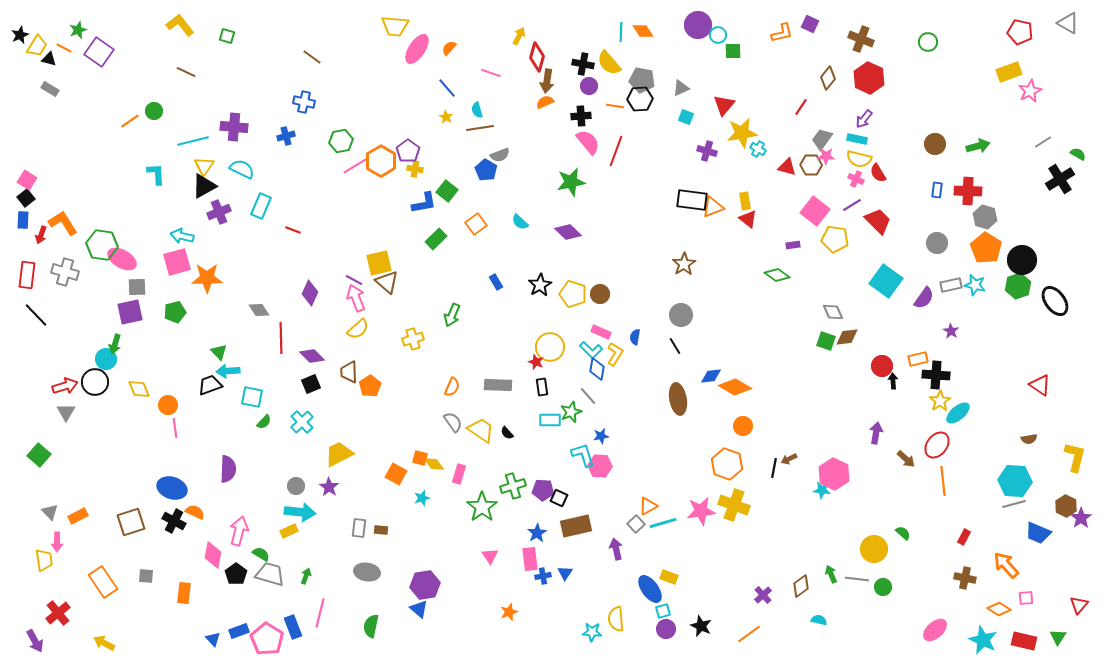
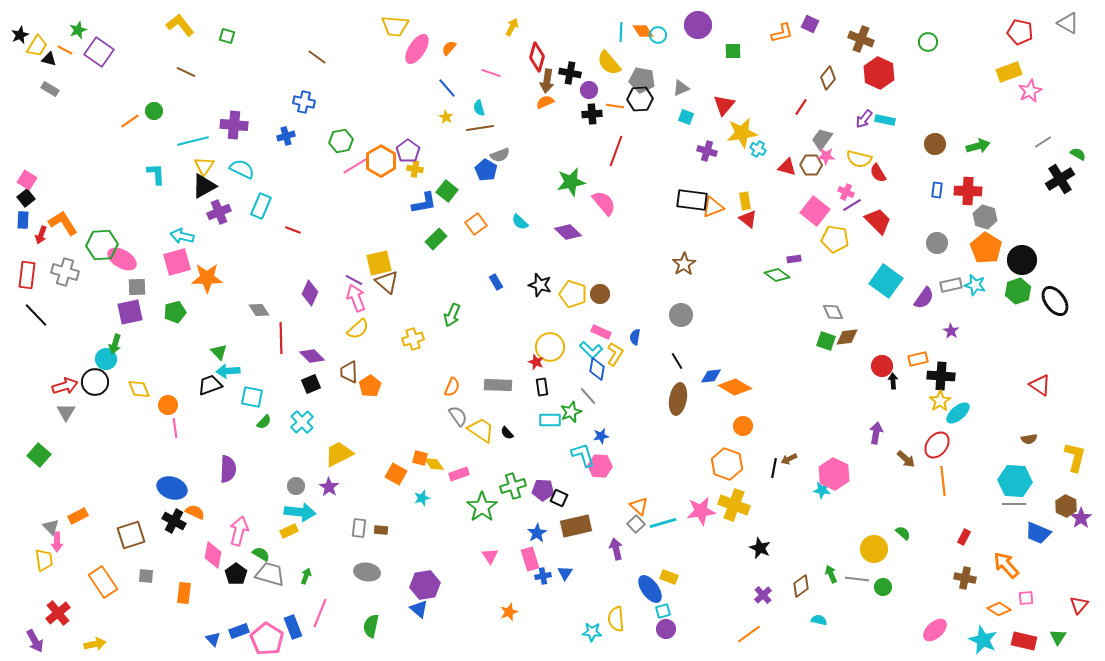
cyan circle at (718, 35): moved 60 px left
yellow arrow at (519, 36): moved 7 px left, 9 px up
orange line at (64, 48): moved 1 px right, 2 px down
brown line at (312, 57): moved 5 px right
black cross at (583, 64): moved 13 px left, 9 px down
red hexagon at (869, 78): moved 10 px right, 5 px up
purple circle at (589, 86): moved 4 px down
cyan semicircle at (477, 110): moved 2 px right, 2 px up
black cross at (581, 116): moved 11 px right, 2 px up
purple cross at (234, 127): moved 2 px up
cyan rectangle at (857, 139): moved 28 px right, 19 px up
pink semicircle at (588, 142): moved 16 px right, 61 px down
pink cross at (856, 179): moved 10 px left, 13 px down
green hexagon at (102, 245): rotated 12 degrees counterclockwise
purple rectangle at (793, 245): moved 1 px right, 14 px down
black star at (540, 285): rotated 25 degrees counterclockwise
green hexagon at (1018, 286): moved 5 px down
black line at (675, 346): moved 2 px right, 15 px down
black cross at (936, 375): moved 5 px right, 1 px down
brown ellipse at (678, 399): rotated 20 degrees clockwise
gray semicircle at (453, 422): moved 5 px right, 6 px up
pink rectangle at (459, 474): rotated 54 degrees clockwise
gray line at (1014, 504): rotated 15 degrees clockwise
orange triangle at (648, 506): moved 9 px left; rotated 48 degrees counterclockwise
gray triangle at (50, 512): moved 1 px right, 15 px down
brown square at (131, 522): moved 13 px down
pink rectangle at (530, 559): rotated 10 degrees counterclockwise
pink line at (320, 613): rotated 8 degrees clockwise
black star at (701, 626): moved 59 px right, 78 px up
yellow arrow at (104, 643): moved 9 px left, 1 px down; rotated 140 degrees clockwise
